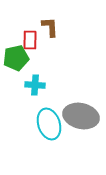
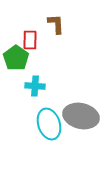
brown L-shape: moved 6 px right, 3 px up
green pentagon: rotated 25 degrees counterclockwise
cyan cross: moved 1 px down
